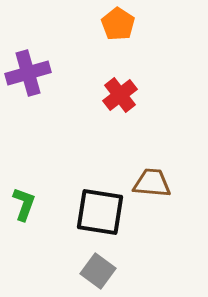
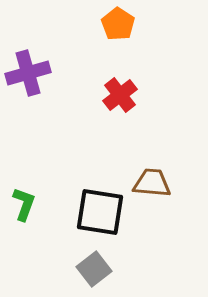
gray square: moved 4 px left, 2 px up; rotated 16 degrees clockwise
